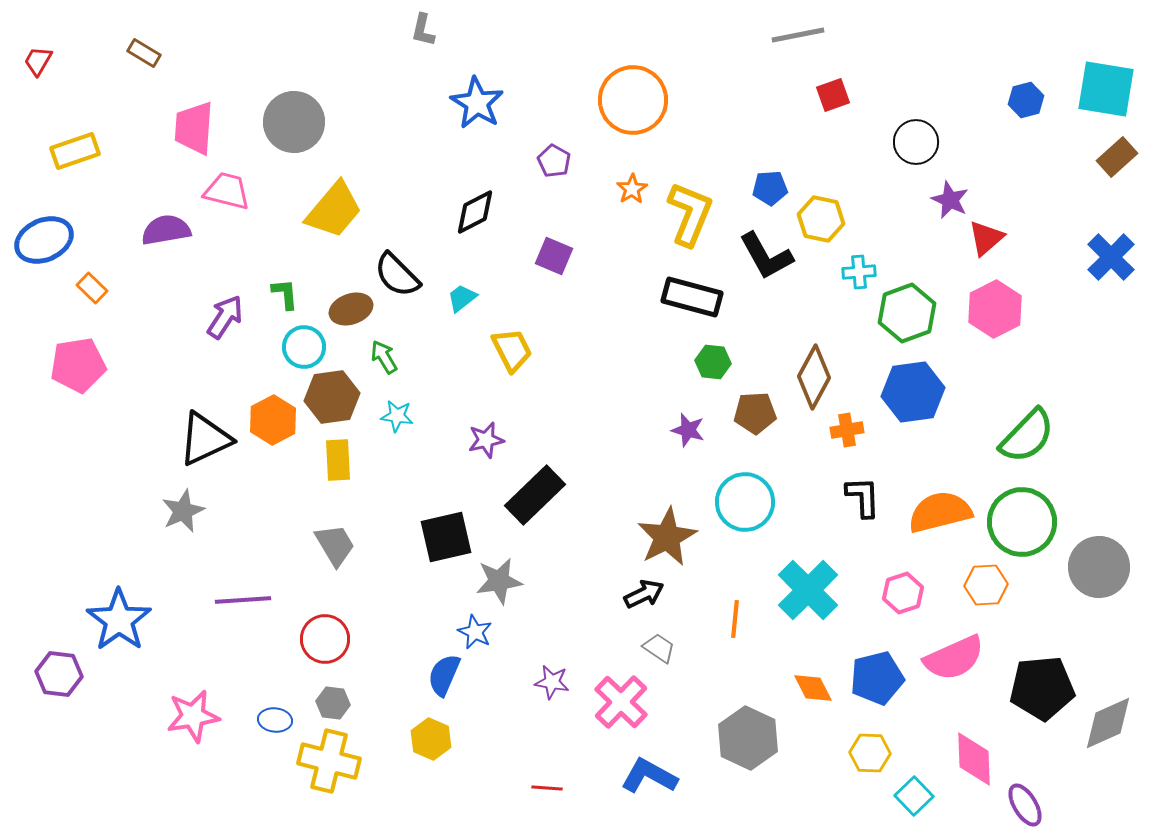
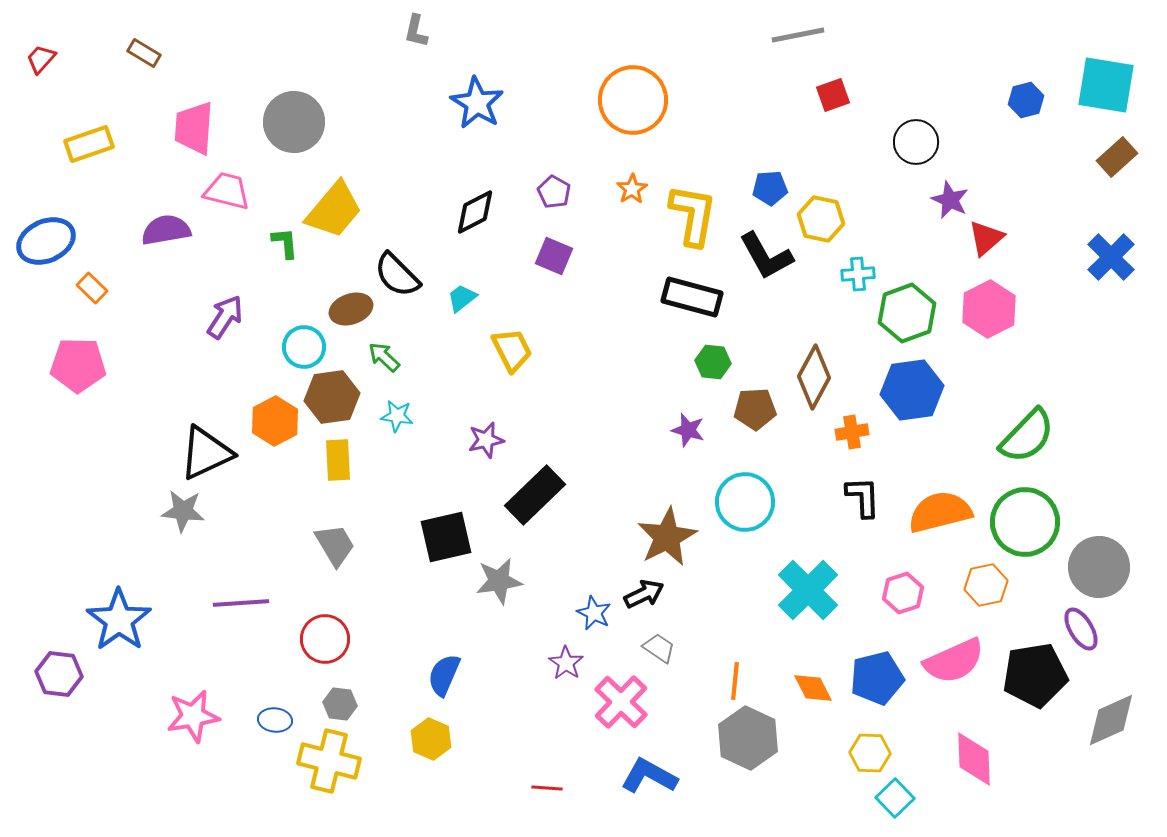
gray L-shape at (423, 30): moved 7 px left, 1 px down
red trapezoid at (38, 61): moved 3 px right, 2 px up; rotated 12 degrees clockwise
cyan square at (1106, 89): moved 4 px up
yellow rectangle at (75, 151): moved 14 px right, 7 px up
purple pentagon at (554, 161): moved 31 px down
yellow L-shape at (690, 214): moved 3 px right, 1 px down; rotated 12 degrees counterclockwise
blue ellipse at (44, 240): moved 2 px right, 1 px down
cyan cross at (859, 272): moved 1 px left, 2 px down
green L-shape at (285, 294): moved 51 px up
pink hexagon at (995, 309): moved 6 px left
green arrow at (384, 357): rotated 16 degrees counterclockwise
pink pentagon at (78, 365): rotated 10 degrees clockwise
blue hexagon at (913, 392): moved 1 px left, 2 px up
brown pentagon at (755, 413): moved 4 px up
orange hexagon at (273, 420): moved 2 px right, 1 px down
orange cross at (847, 430): moved 5 px right, 2 px down
black triangle at (205, 439): moved 1 px right, 14 px down
gray star at (183, 511): rotated 30 degrees clockwise
green circle at (1022, 522): moved 3 px right
orange hexagon at (986, 585): rotated 9 degrees counterclockwise
purple line at (243, 600): moved 2 px left, 3 px down
orange line at (735, 619): moved 62 px down
blue star at (475, 632): moved 119 px right, 19 px up
pink semicircle at (954, 658): moved 3 px down
purple star at (552, 682): moved 14 px right, 19 px up; rotated 24 degrees clockwise
black pentagon at (1042, 688): moved 7 px left, 13 px up; rotated 4 degrees counterclockwise
gray hexagon at (333, 703): moved 7 px right, 1 px down
gray diamond at (1108, 723): moved 3 px right, 3 px up
cyan square at (914, 796): moved 19 px left, 2 px down
purple ellipse at (1025, 805): moved 56 px right, 176 px up
